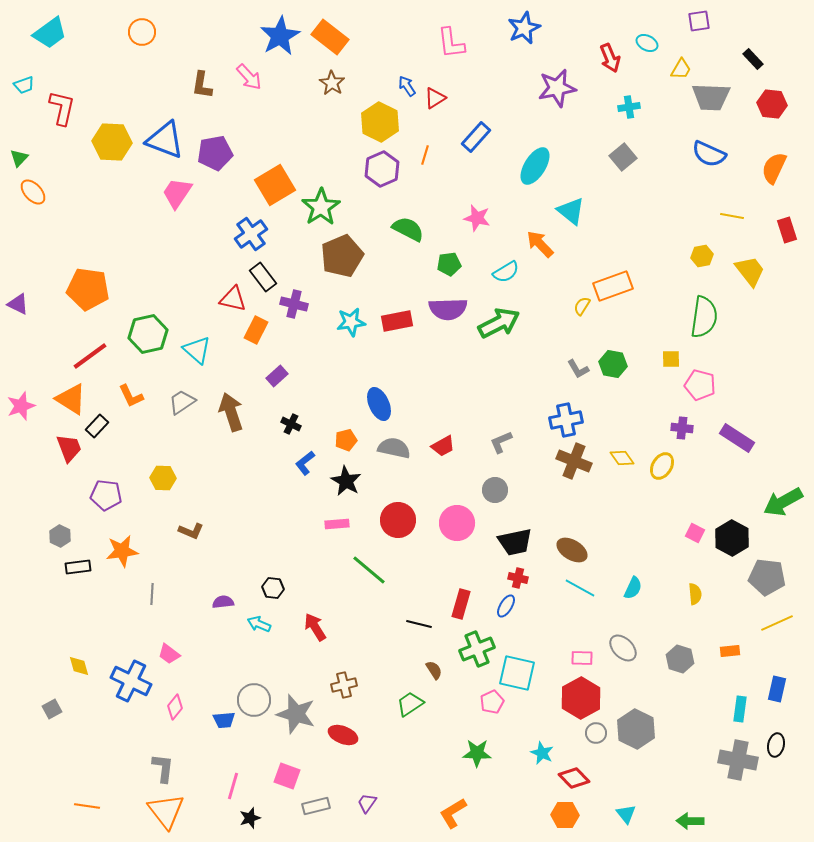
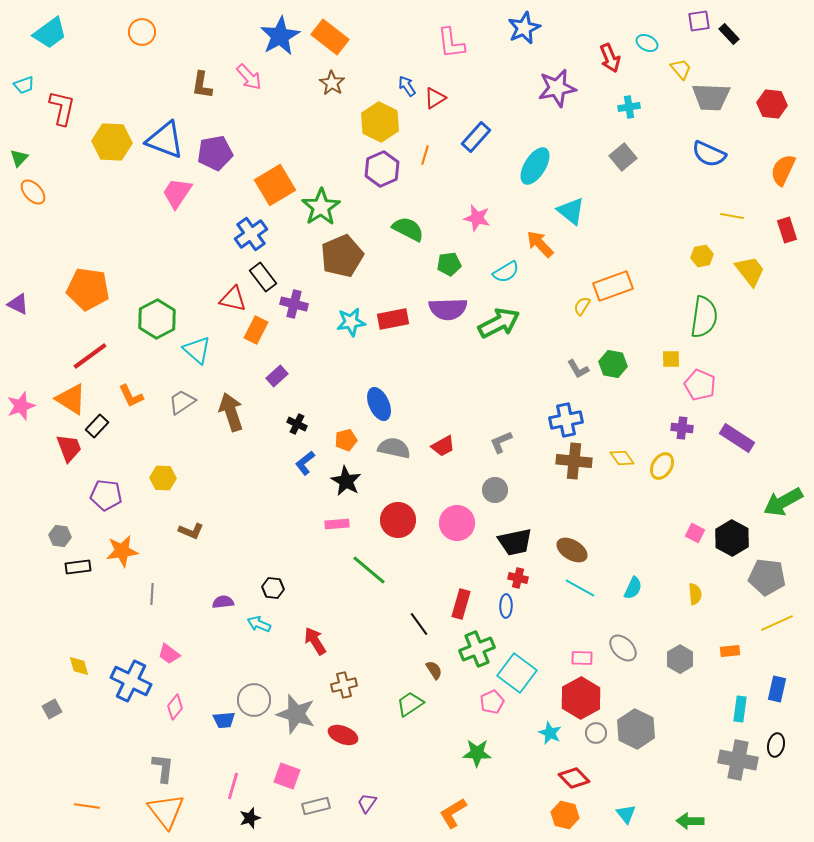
black rectangle at (753, 59): moved 24 px left, 25 px up
yellow trapezoid at (681, 69): rotated 70 degrees counterclockwise
orange semicircle at (774, 168): moved 9 px right, 2 px down
red rectangle at (397, 321): moved 4 px left, 2 px up
green hexagon at (148, 334): moved 9 px right, 15 px up; rotated 15 degrees counterclockwise
pink pentagon at (700, 385): rotated 8 degrees clockwise
black cross at (291, 424): moved 6 px right
brown cross at (574, 461): rotated 16 degrees counterclockwise
gray hexagon at (60, 536): rotated 20 degrees counterclockwise
blue ellipse at (506, 606): rotated 30 degrees counterclockwise
black line at (419, 624): rotated 40 degrees clockwise
red arrow at (315, 627): moved 14 px down
gray hexagon at (680, 659): rotated 12 degrees clockwise
cyan square at (517, 673): rotated 24 degrees clockwise
cyan star at (542, 753): moved 8 px right, 20 px up
orange hexagon at (565, 815): rotated 12 degrees clockwise
